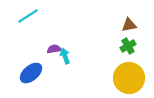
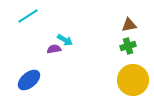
green cross: rotated 14 degrees clockwise
cyan arrow: moved 16 px up; rotated 140 degrees clockwise
blue ellipse: moved 2 px left, 7 px down
yellow circle: moved 4 px right, 2 px down
